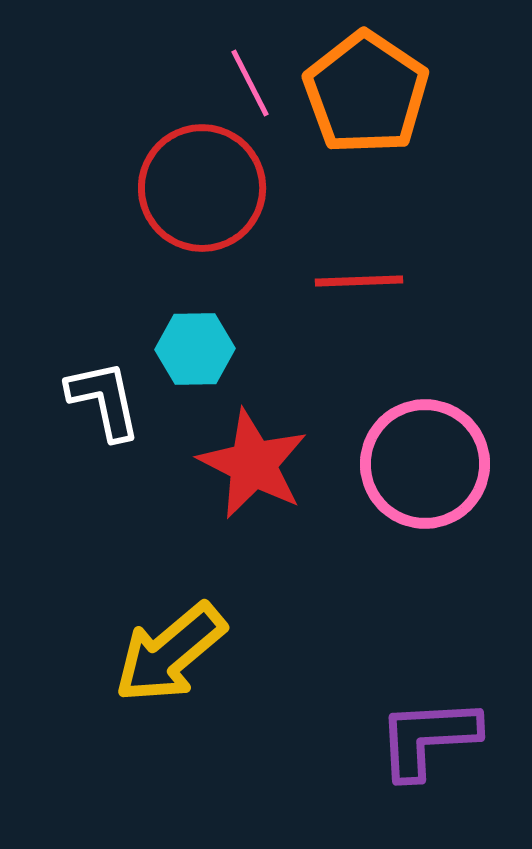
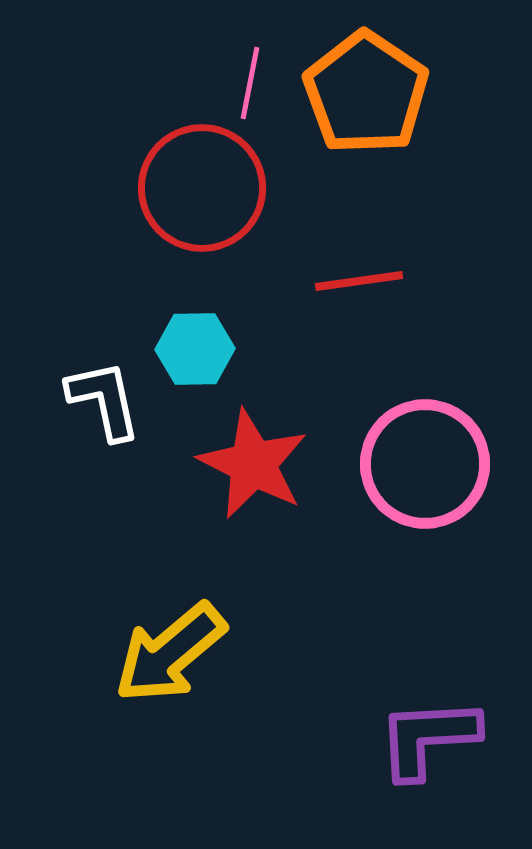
pink line: rotated 38 degrees clockwise
red line: rotated 6 degrees counterclockwise
